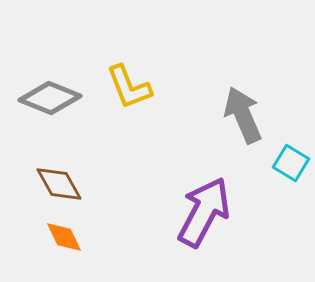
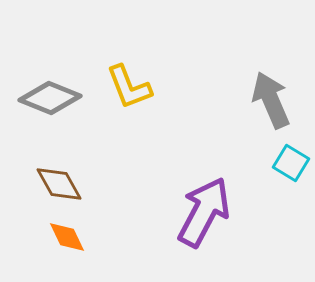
gray arrow: moved 28 px right, 15 px up
orange diamond: moved 3 px right
